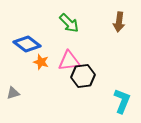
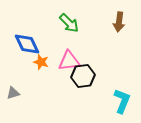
blue diamond: rotated 28 degrees clockwise
